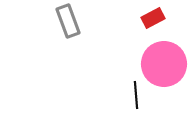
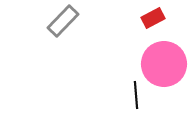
gray rectangle: moved 5 px left; rotated 64 degrees clockwise
